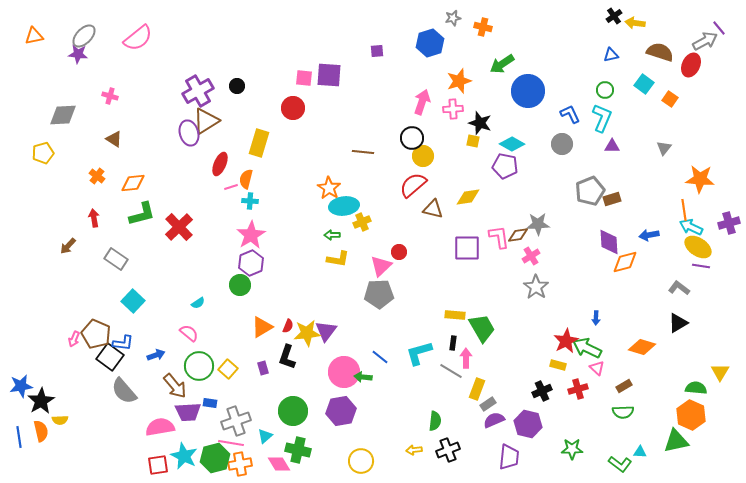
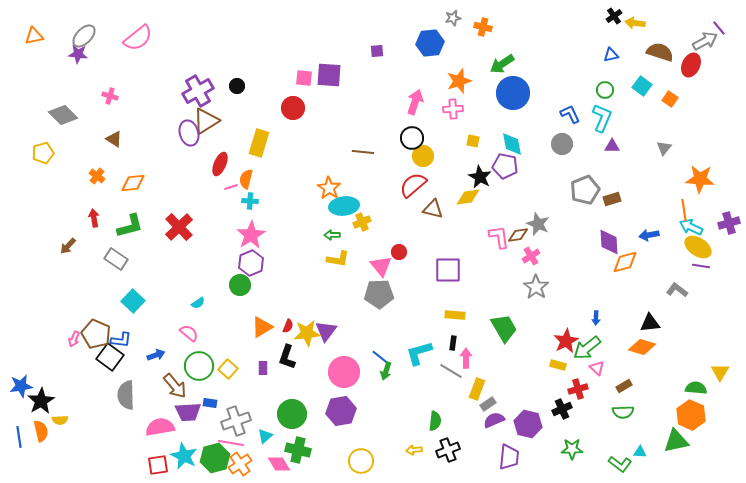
blue hexagon at (430, 43): rotated 12 degrees clockwise
cyan square at (644, 84): moved 2 px left, 2 px down
blue circle at (528, 91): moved 15 px left, 2 px down
pink arrow at (422, 102): moved 7 px left
gray diamond at (63, 115): rotated 48 degrees clockwise
black star at (480, 123): moved 54 px down; rotated 10 degrees clockwise
cyan diamond at (512, 144): rotated 50 degrees clockwise
gray pentagon at (590, 191): moved 5 px left, 1 px up
green L-shape at (142, 214): moved 12 px left, 12 px down
gray star at (538, 224): rotated 25 degrees clockwise
purple square at (467, 248): moved 19 px left, 22 px down
pink triangle at (381, 266): rotated 25 degrees counterclockwise
gray L-shape at (679, 288): moved 2 px left, 2 px down
black triangle at (678, 323): moved 28 px left; rotated 25 degrees clockwise
green trapezoid at (482, 328): moved 22 px right
blue L-shape at (123, 343): moved 2 px left, 3 px up
green arrow at (587, 348): rotated 64 degrees counterclockwise
purple rectangle at (263, 368): rotated 16 degrees clockwise
green arrow at (363, 377): moved 23 px right, 6 px up; rotated 78 degrees counterclockwise
gray semicircle at (124, 391): moved 2 px right, 4 px down; rotated 40 degrees clockwise
black cross at (542, 391): moved 20 px right, 18 px down
green circle at (293, 411): moved 1 px left, 3 px down
orange cross at (240, 464): rotated 25 degrees counterclockwise
